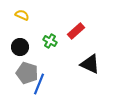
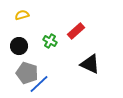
yellow semicircle: rotated 40 degrees counterclockwise
black circle: moved 1 px left, 1 px up
blue line: rotated 25 degrees clockwise
